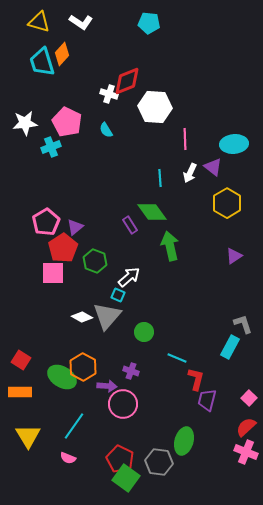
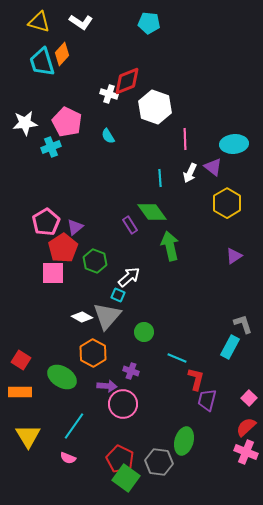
white hexagon at (155, 107): rotated 16 degrees clockwise
cyan semicircle at (106, 130): moved 2 px right, 6 px down
orange hexagon at (83, 367): moved 10 px right, 14 px up
